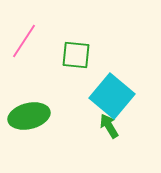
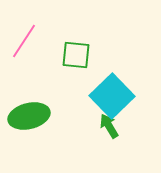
cyan square: rotated 6 degrees clockwise
